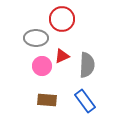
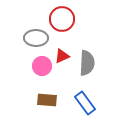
gray semicircle: moved 2 px up
blue rectangle: moved 2 px down
